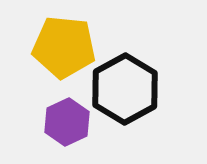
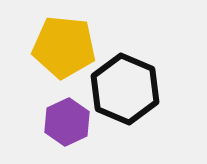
black hexagon: rotated 8 degrees counterclockwise
